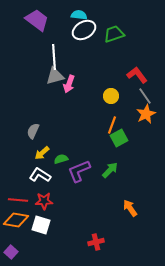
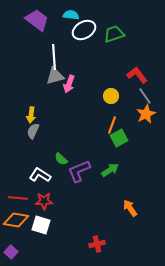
cyan semicircle: moved 8 px left
yellow arrow: moved 11 px left, 38 px up; rotated 42 degrees counterclockwise
green semicircle: rotated 120 degrees counterclockwise
green arrow: rotated 12 degrees clockwise
red line: moved 2 px up
red cross: moved 1 px right, 2 px down
